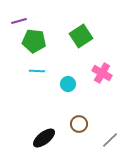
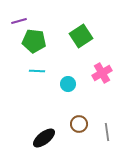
pink cross: rotated 30 degrees clockwise
gray line: moved 3 px left, 8 px up; rotated 54 degrees counterclockwise
